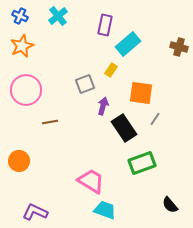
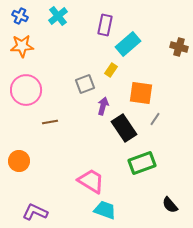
orange star: rotated 20 degrees clockwise
